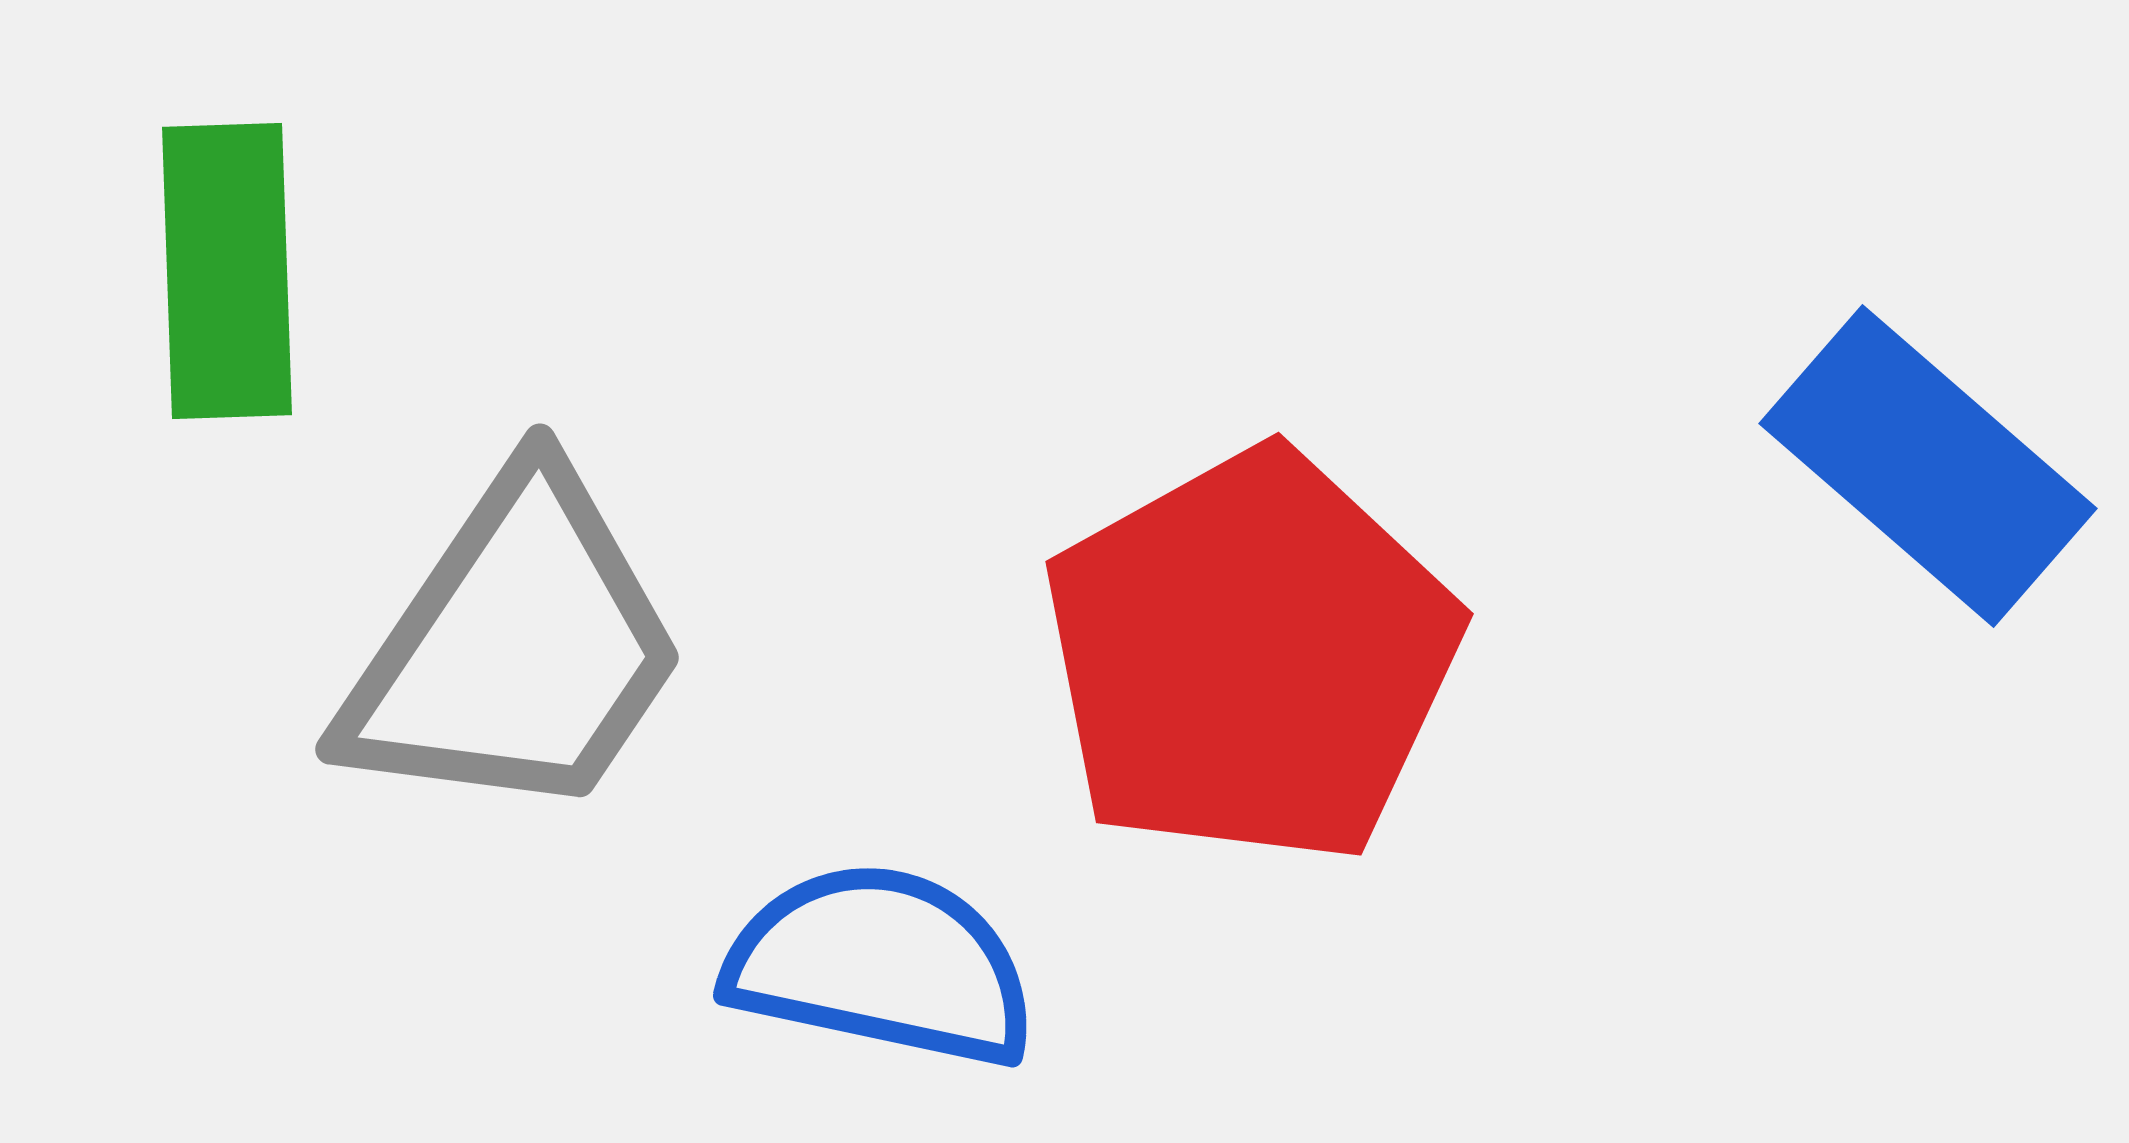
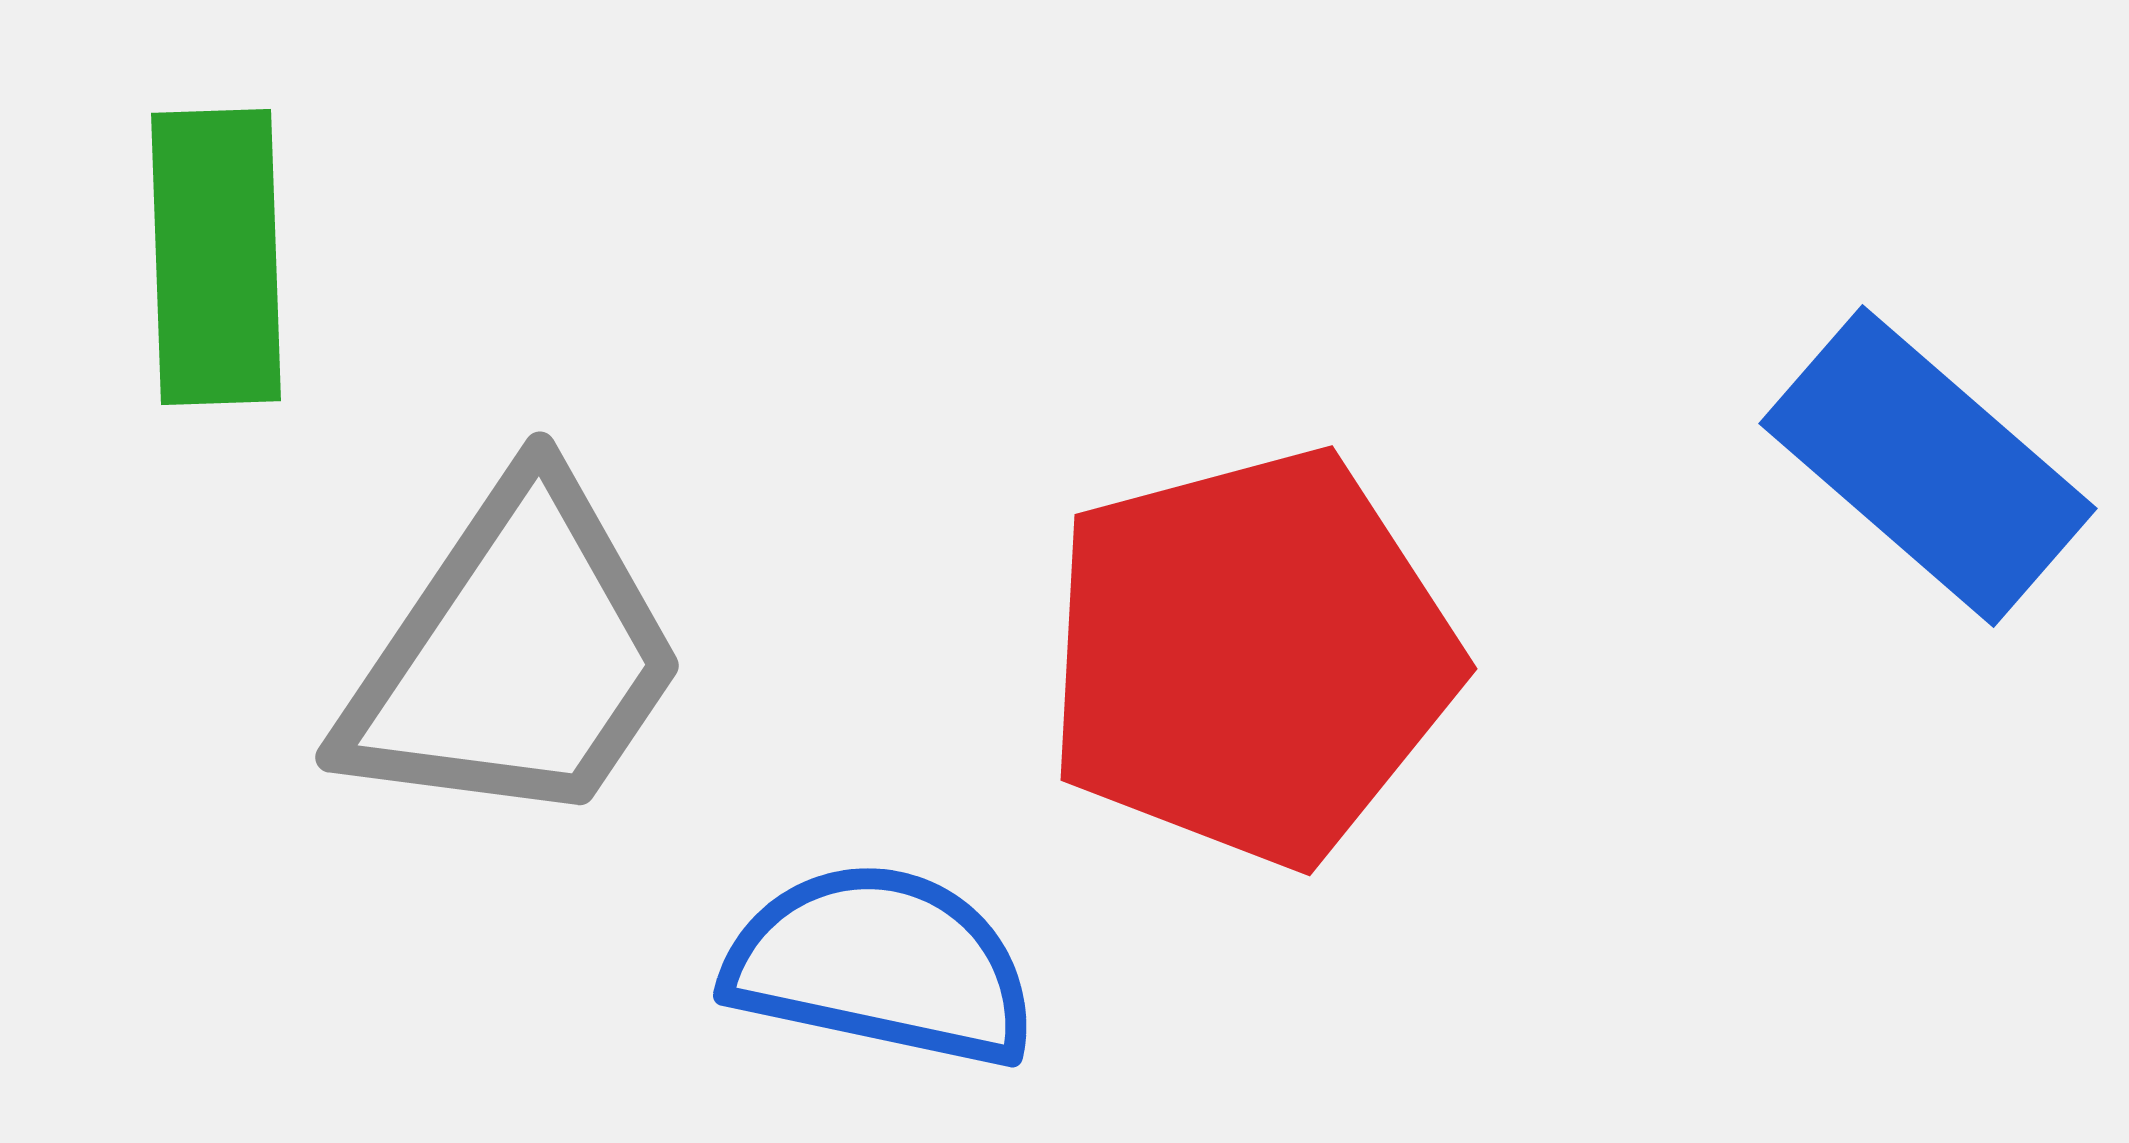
green rectangle: moved 11 px left, 14 px up
gray trapezoid: moved 8 px down
red pentagon: rotated 14 degrees clockwise
